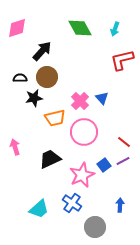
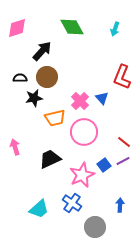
green diamond: moved 8 px left, 1 px up
red L-shape: moved 17 px down; rotated 55 degrees counterclockwise
